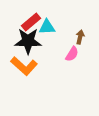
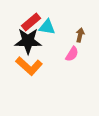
cyan triangle: rotated 12 degrees clockwise
brown arrow: moved 2 px up
orange L-shape: moved 5 px right
